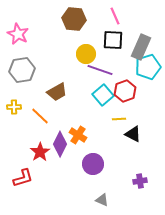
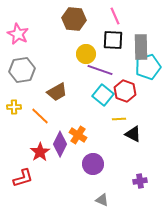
gray rectangle: rotated 25 degrees counterclockwise
red hexagon: rotated 20 degrees counterclockwise
cyan square: rotated 10 degrees counterclockwise
